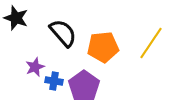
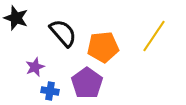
yellow line: moved 3 px right, 7 px up
blue cross: moved 4 px left, 10 px down
purple pentagon: moved 3 px right, 3 px up
